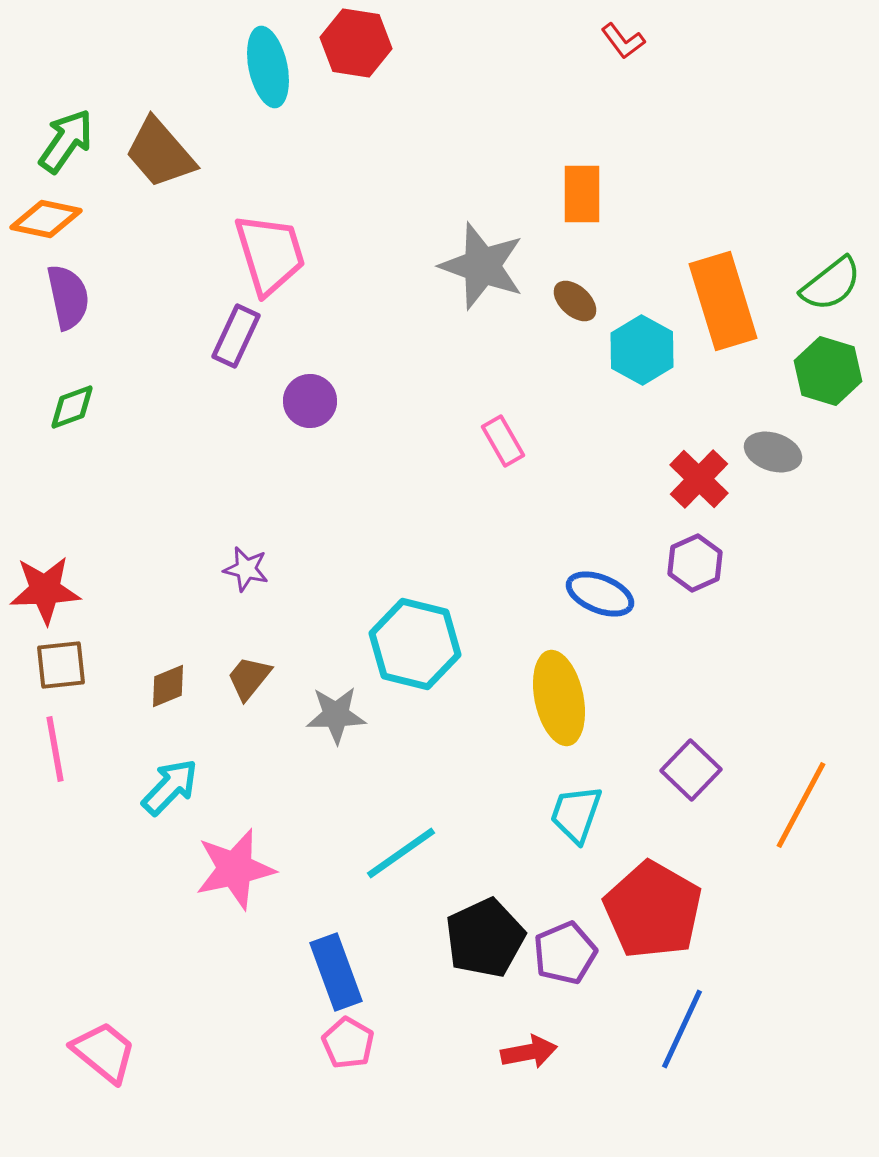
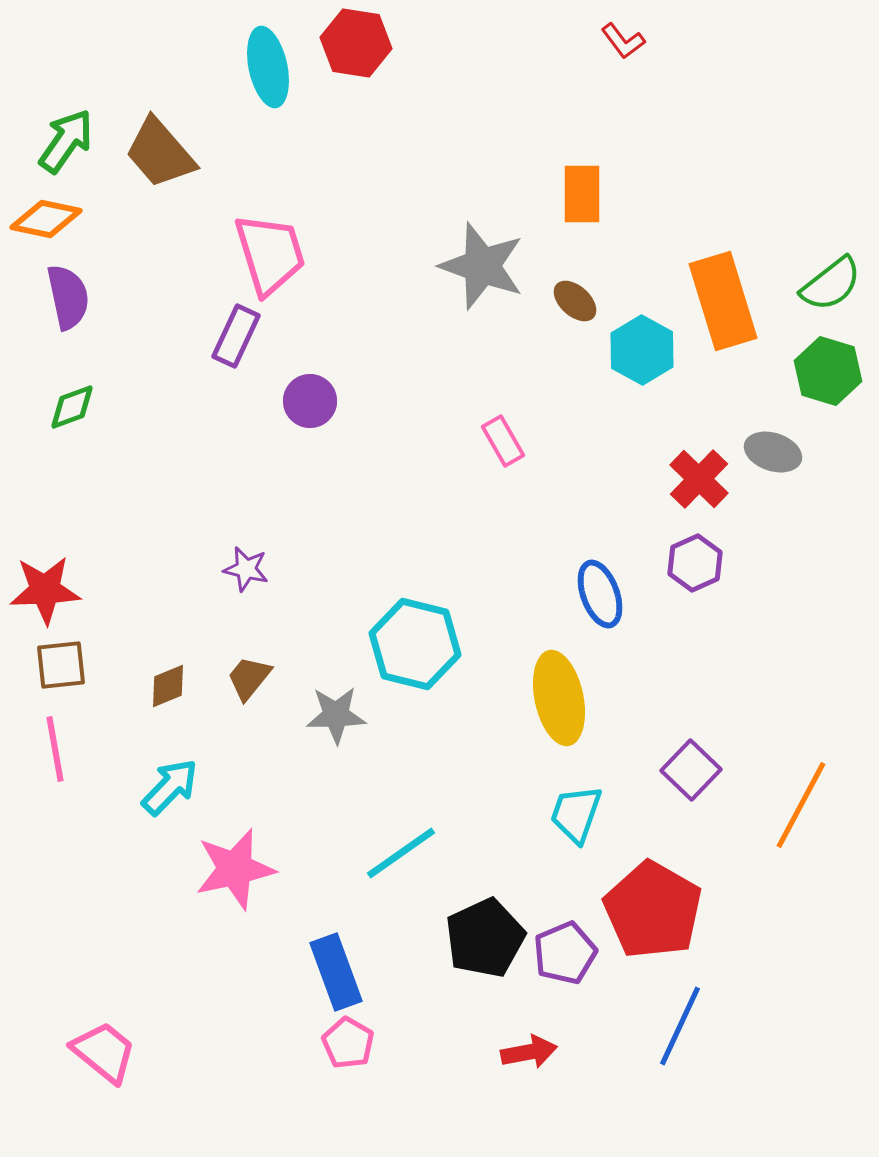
blue ellipse at (600, 594): rotated 48 degrees clockwise
blue line at (682, 1029): moved 2 px left, 3 px up
